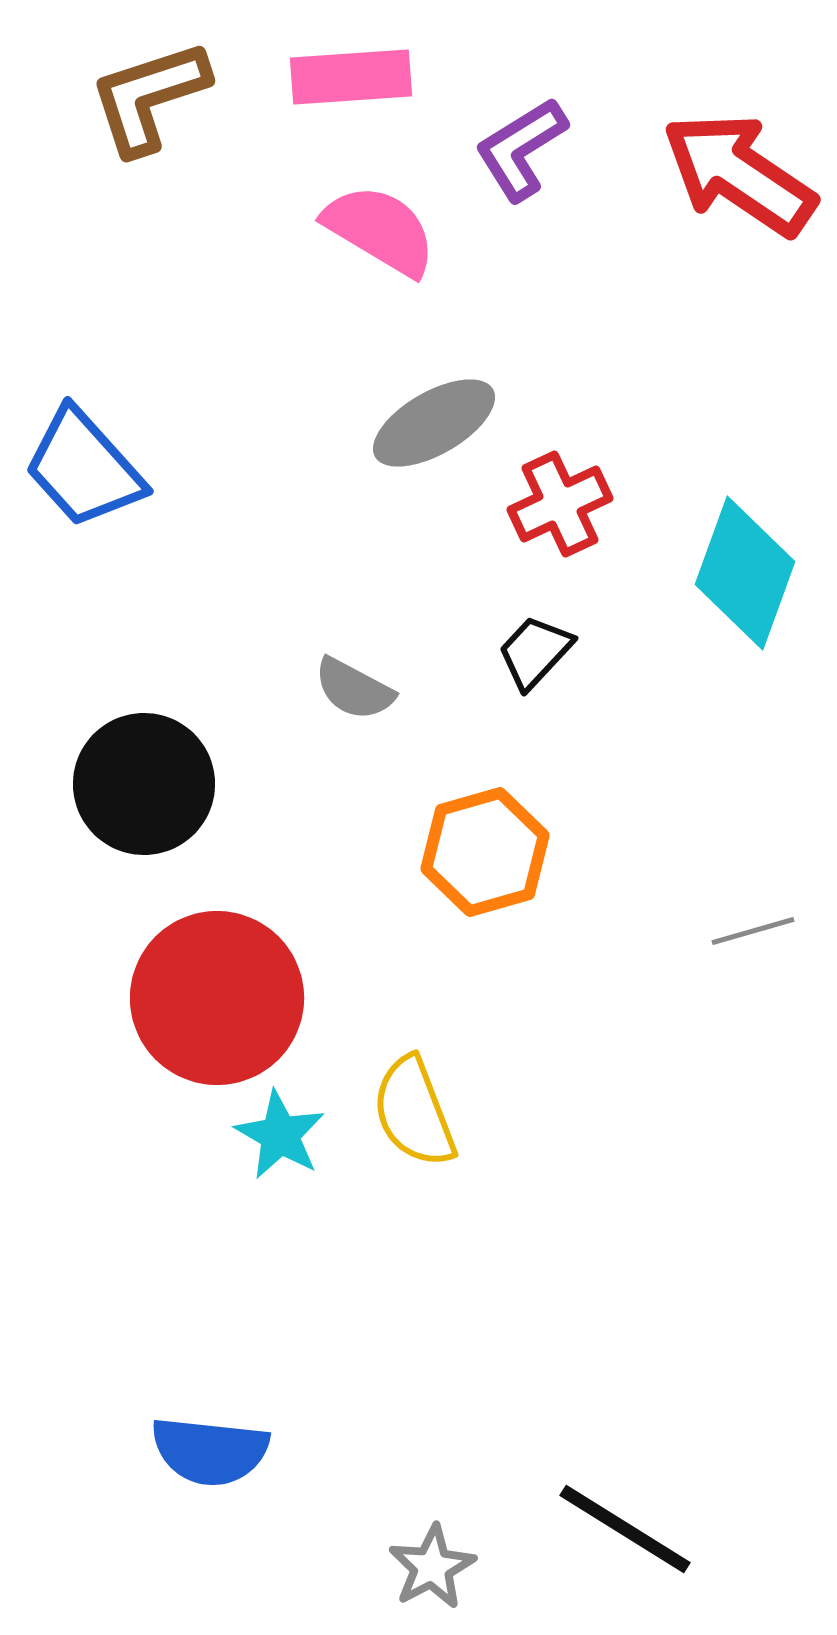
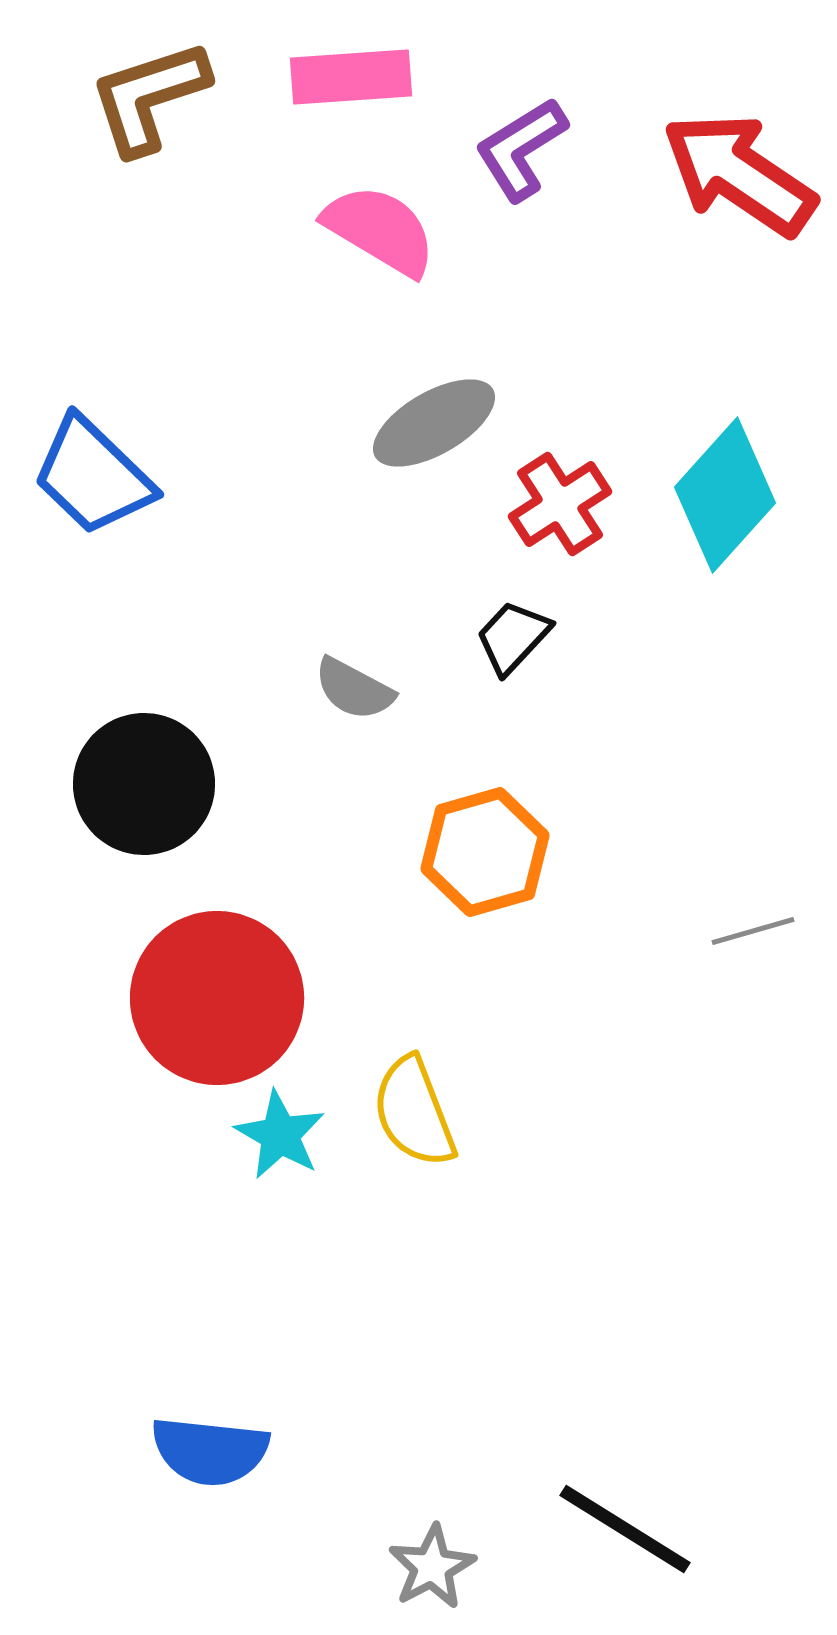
blue trapezoid: moved 9 px right, 8 px down; rotated 4 degrees counterclockwise
red cross: rotated 8 degrees counterclockwise
cyan diamond: moved 20 px left, 78 px up; rotated 22 degrees clockwise
black trapezoid: moved 22 px left, 15 px up
